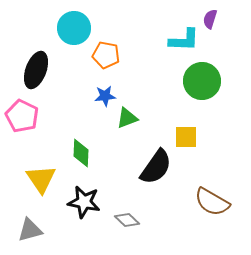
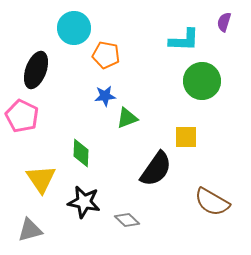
purple semicircle: moved 14 px right, 3 px down
black semicircle: moved 2 px down
